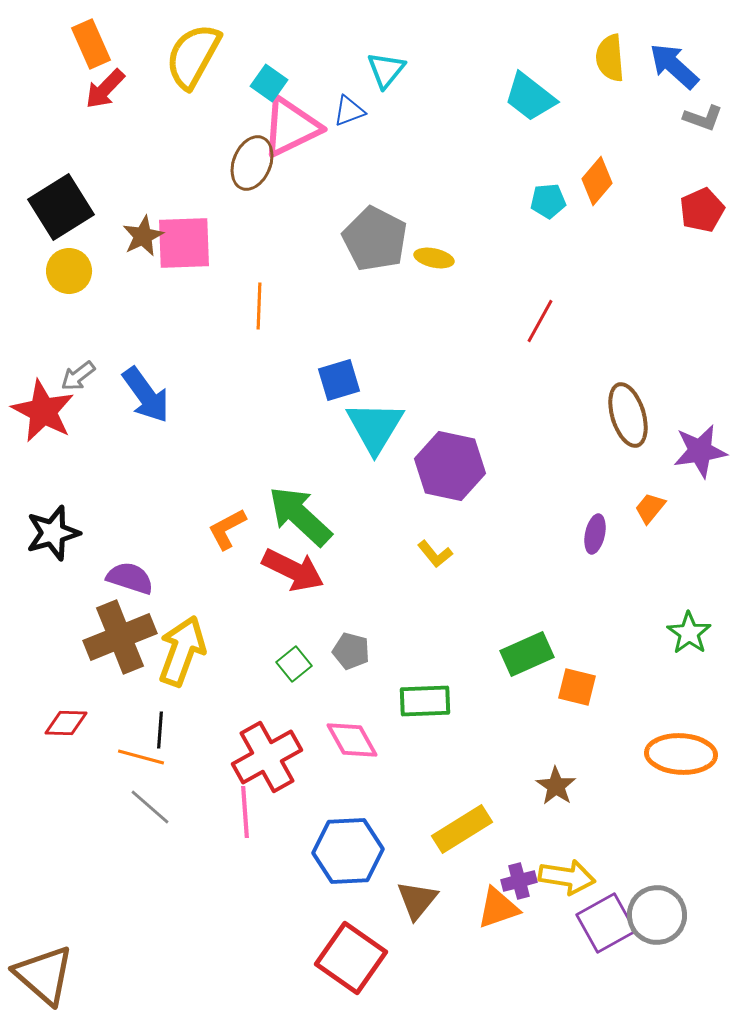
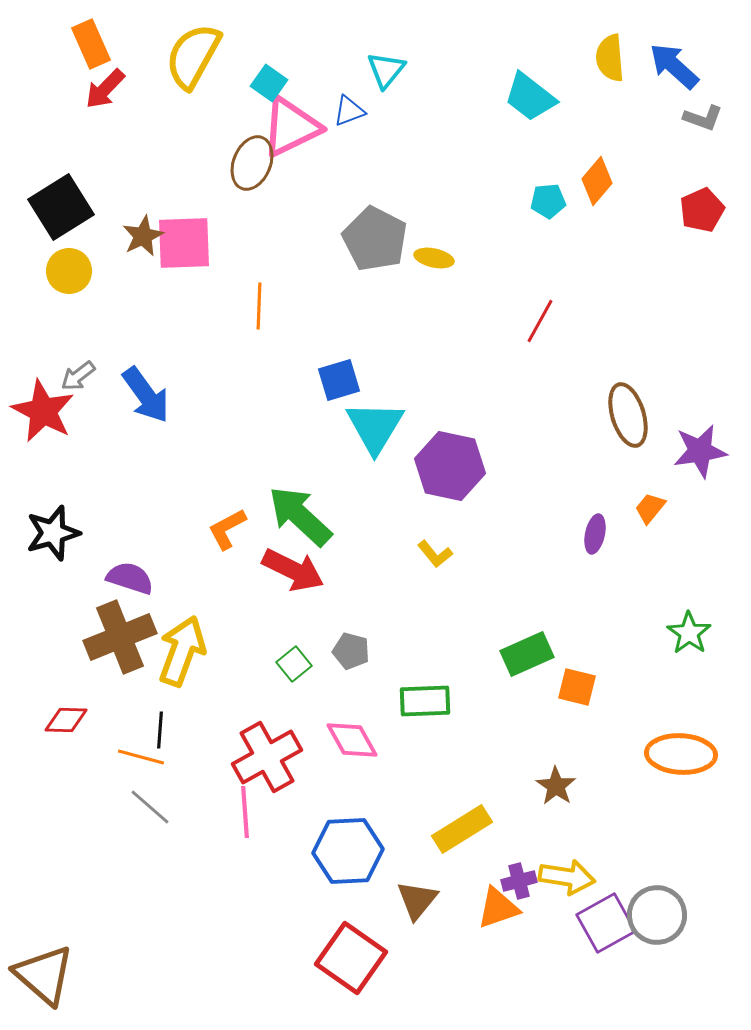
red diamond at (66, 723): moved 3 px up
